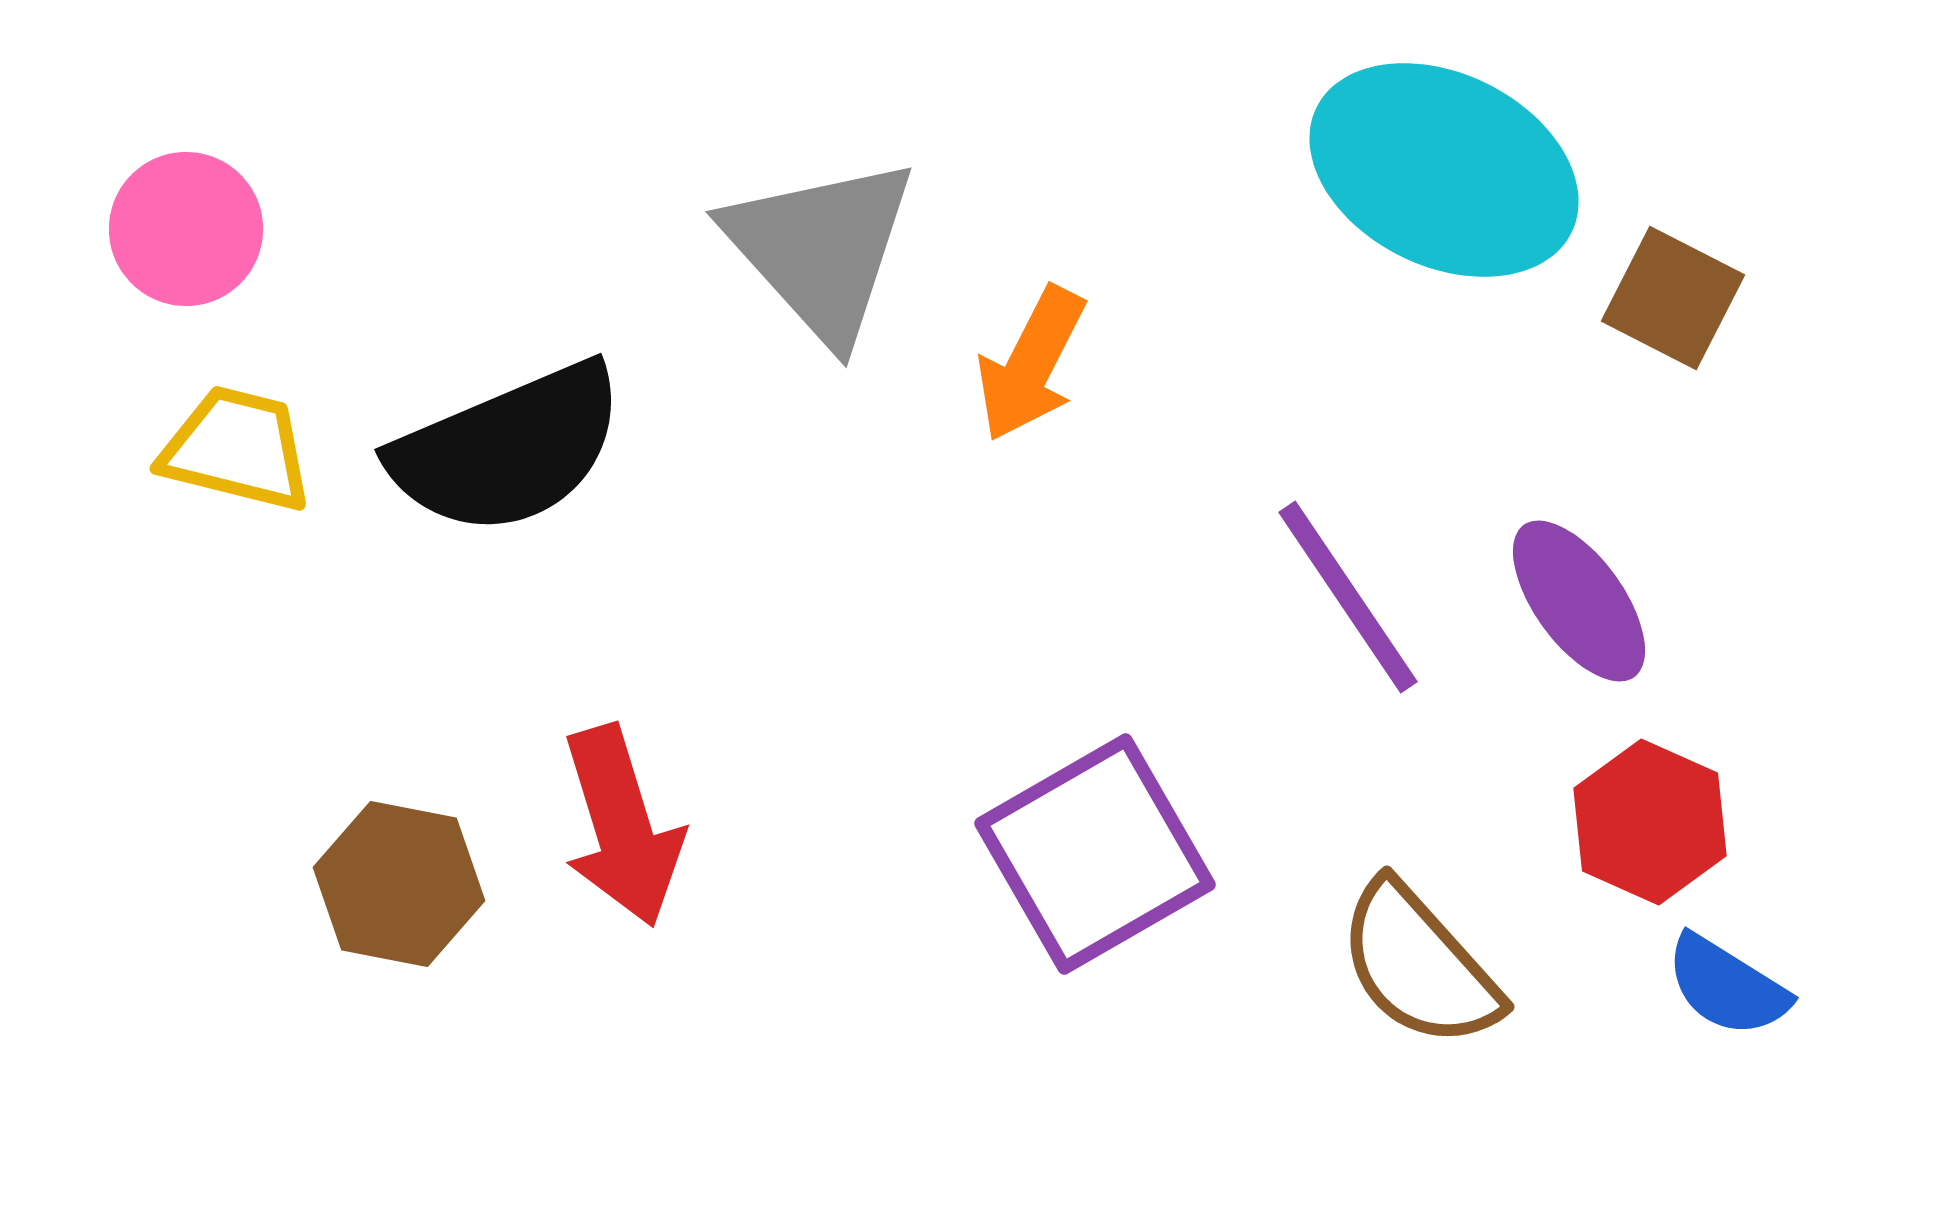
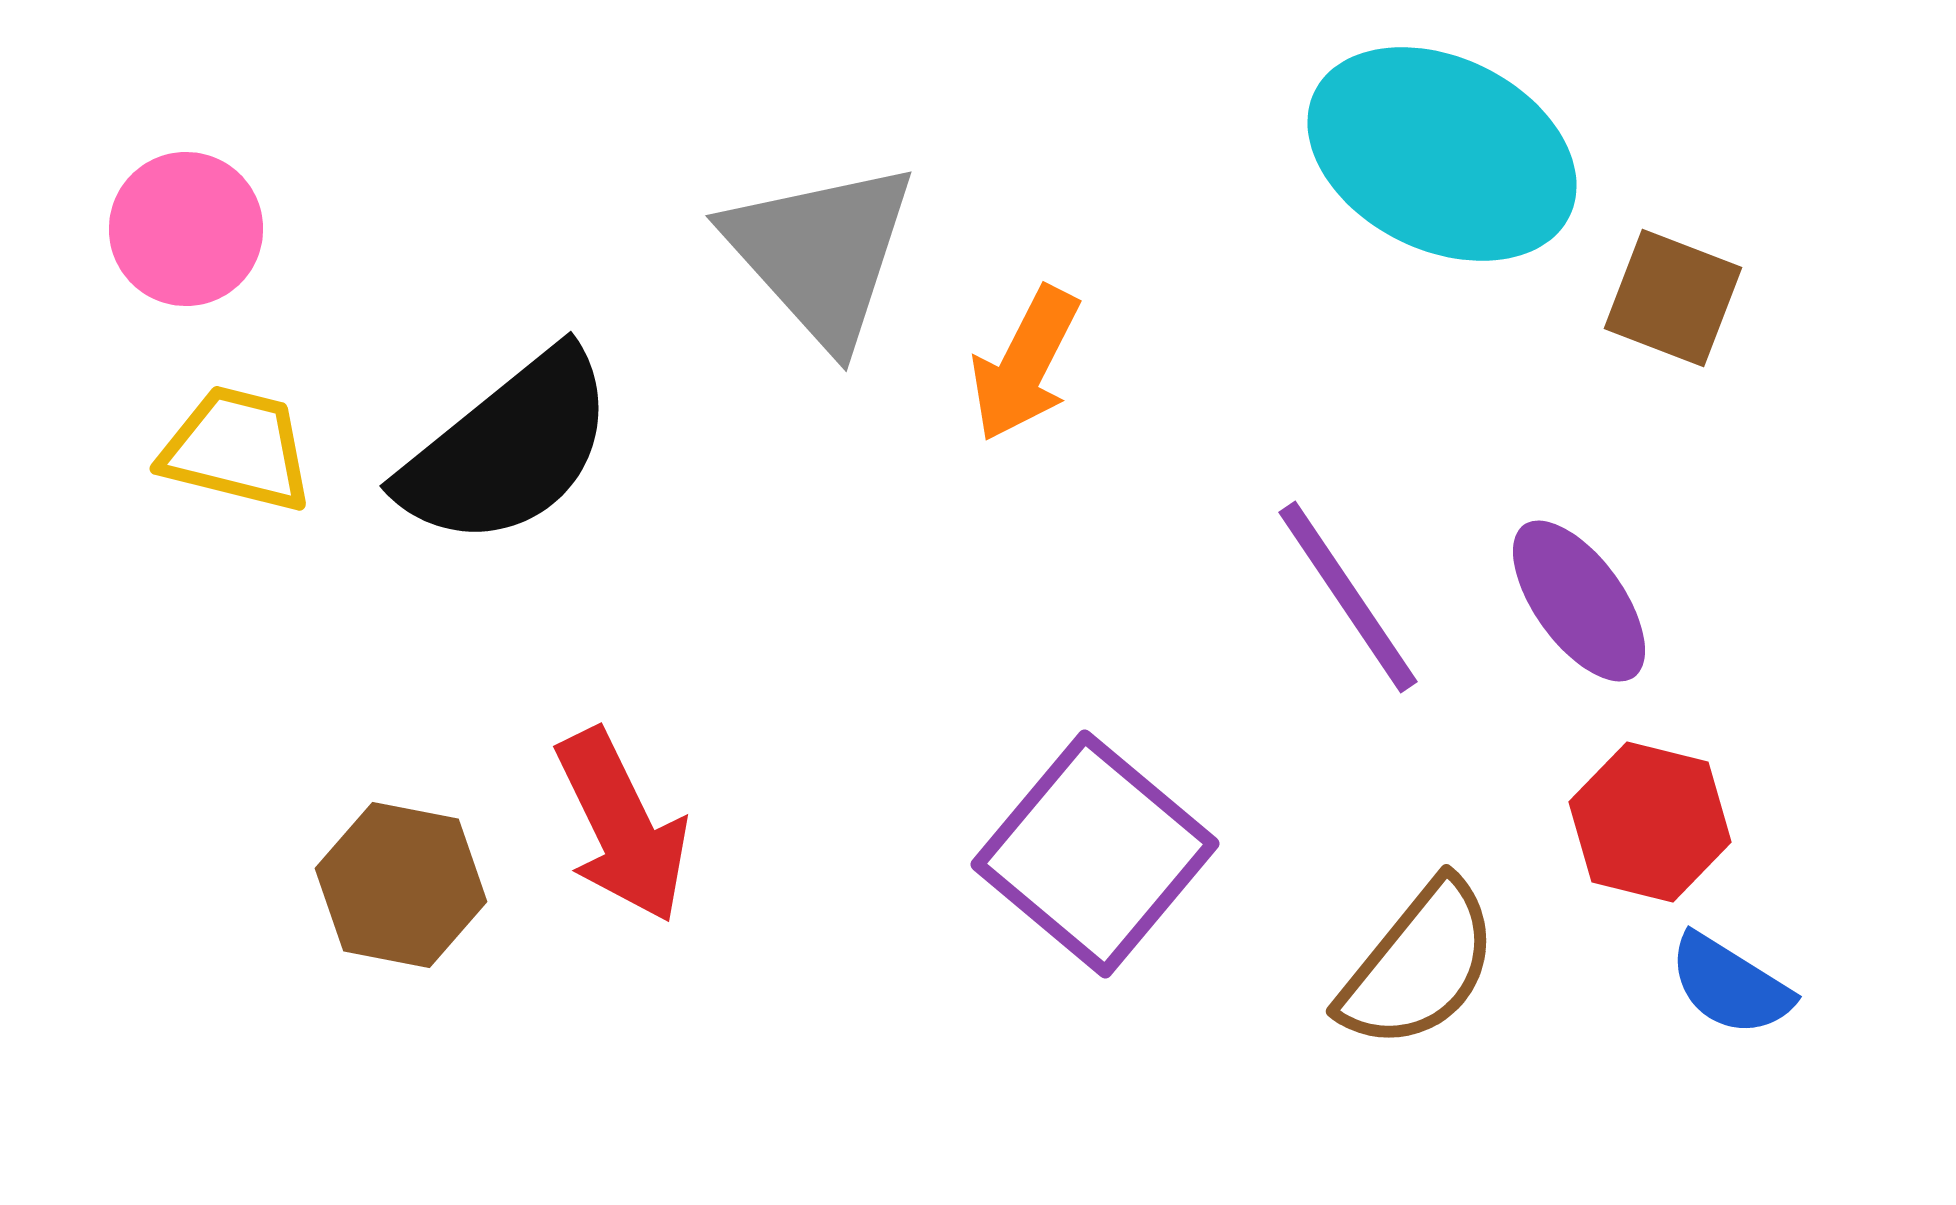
cyan ellipse: moved 2 px left, 16 px up
gray triangle: moved 4 px down
brown square: rotated 6 degrees counterclockwise
orange arrow: moved 6 px left
black semicircle: rotated 16 degrees counterclockwise
red hexagon: rotated 10 degrees counterclockwise
red arrow: rotated 9 degrees counterclockwise
purple square: rotated 20 degrees counterclockwise
brown hexagon: moved 2 px right, 1 px down
brown semicircle: rotated 99 degrees counterclockwise
blue semicircle: moved 3 px right, 1 px up
